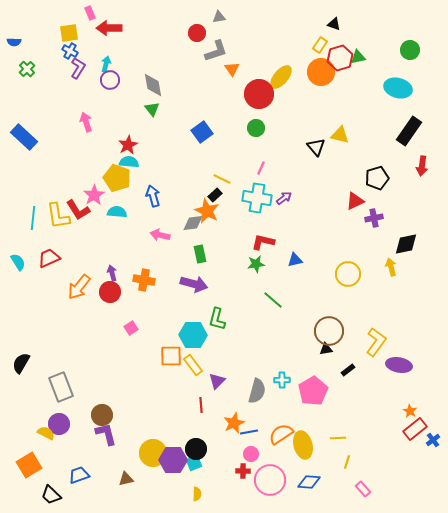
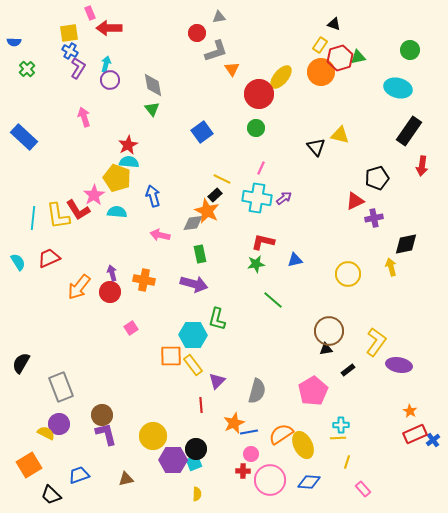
pink arrow at (86, 122): moved 2 px left, 5 px up
cyan cross at (282, 380): moved 59 px right, 45 px down
red rectangle at (415, 429): moved 5 px down; rotated 15 degrees clockwise
yellow ellipse at (303, 445): rotated 12 degrees counterclockwise
yellow circle at (153, 453): moved 17 px up
